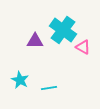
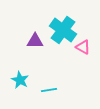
cyan line: moved 2 px down
